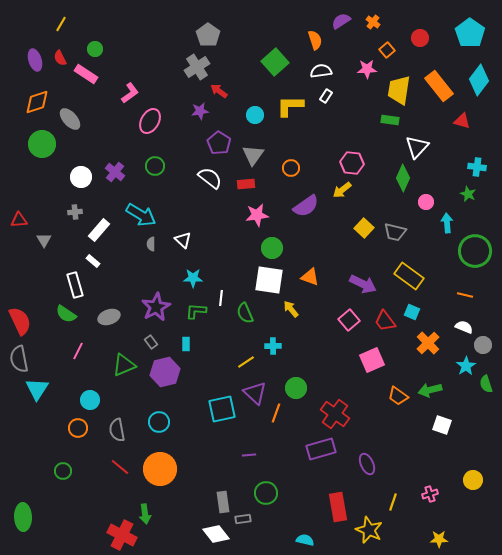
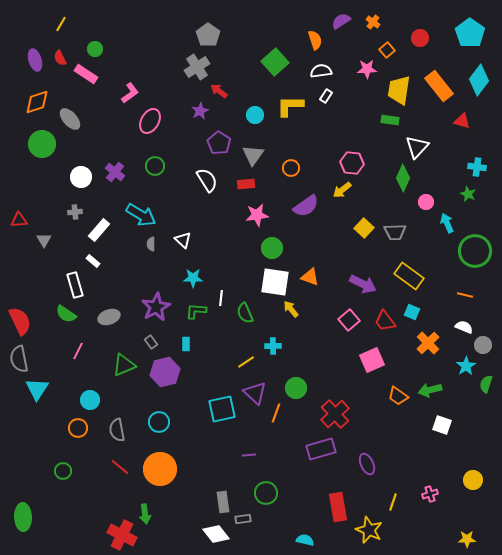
purple star at (200, 111): rotated 18 degrees counterclockwise
white semicircle at (210, 178): moved 3 px left, 2 px down; rotated 20 degrees clockwise
cyan arrow at (447, 223): rotated 18 degrees counterclockwise
gray trapezoid at (395, 232): rotated 15 degrees counterclockwise
white square at (269, 280): moved 6 px right, 2 px down
green semicircle at (486, 384): rotated 36 degrees clockwise
red cross at (335, 414): rotated 12 degrees clockwise
yellow star at (439, 539): moved 28 px right
